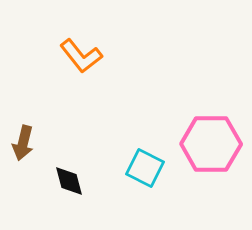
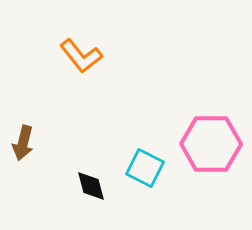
black diamond: moved 22 px right, 5 px down
